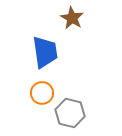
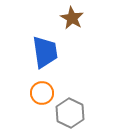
gray hexagon: rotated 12 degrees clockwise
